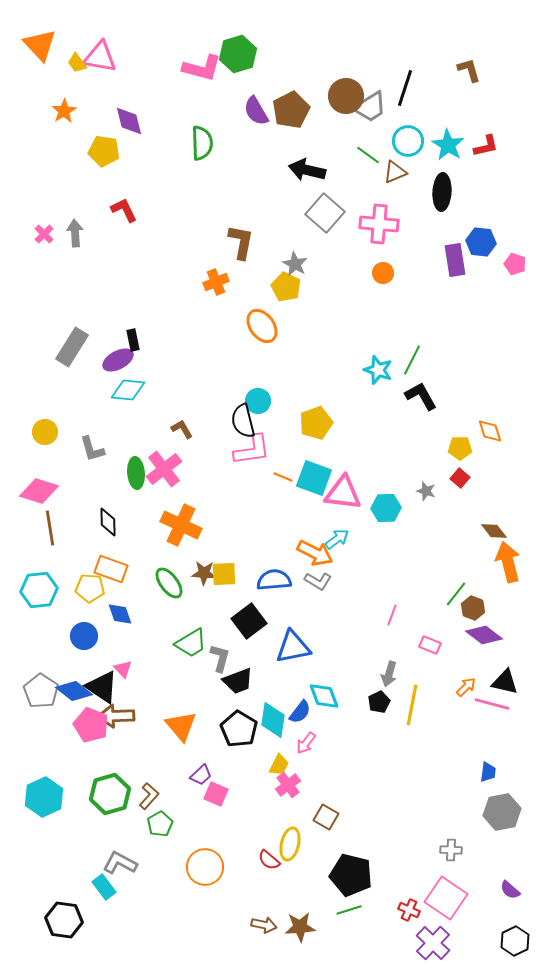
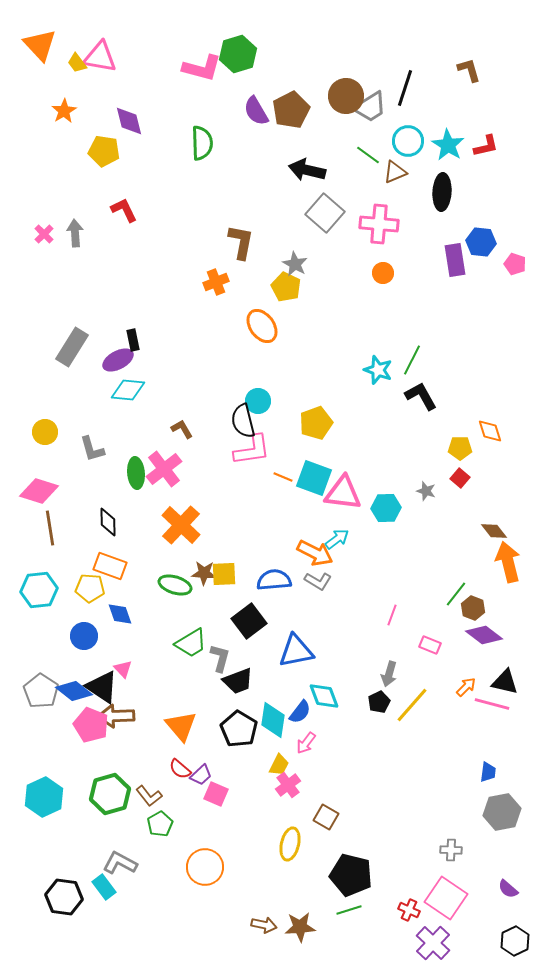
orange cross at (181, 525): rotated 18 degrees clockwise
orange rectangle at (111, 569): moved 1 px left, 3 px up
green ellipse at (169, 583): moved 6 px right, 2 px down; rotated 36 degrees counterclockwise
blue triangle at (293, 647): moved 3 px right, 4 px down
yellow line at (412, 705): rotated 30 degrees clockwise
brown L-shape at (149, 796): rotated 100 degrees clockwise
red semicircle at (269, 860): moved 89 px left, 91 px up
purple semicircle at (510, 890): moved 2 px left, 1 px up
black hexagon at (64, 920): moved 23 px up
